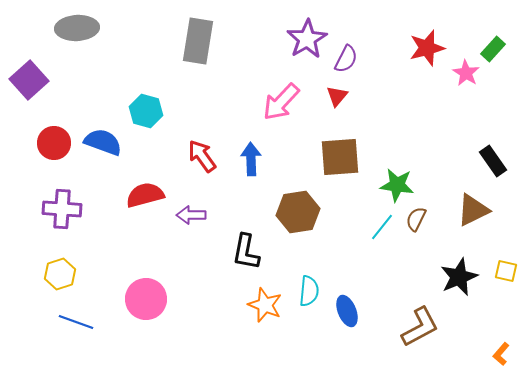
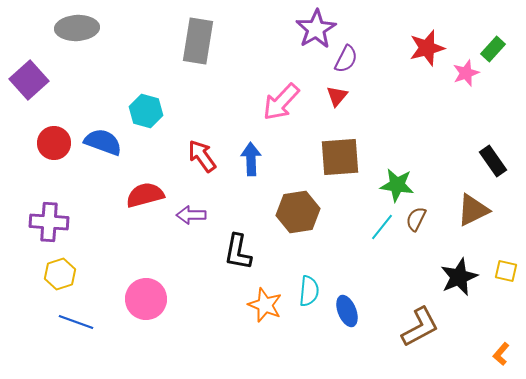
purple star: moved 9 px right, 10 px up
pink star: rotated 20 degrees clockwise
purple cross: moved 13 px left, 13 px down
black L-shape: moved 8 px left
